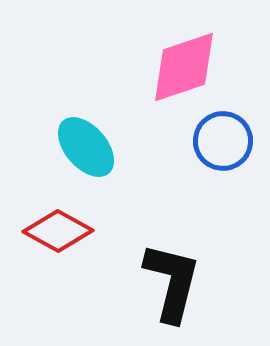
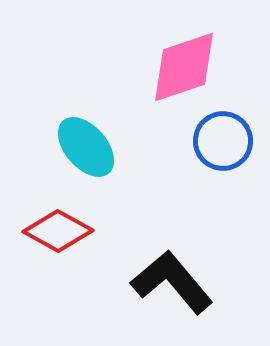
black L-shape: rotated 54 degrees counterclockwise
